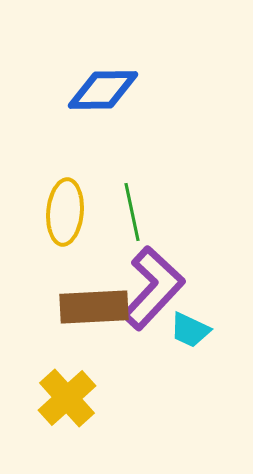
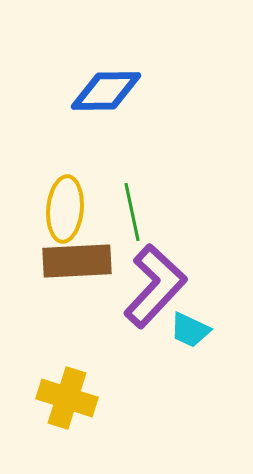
blue diamond: moved 3 px right, 1 px down
yellow ellipse: moved 3 px up
purple L-shape: moved 2 px right, 2 px up
brown rectangle: moved 17 px left, 46 px up
yellow cross: rotated 30 degrees counterclockwise
